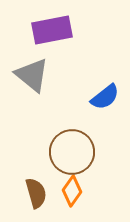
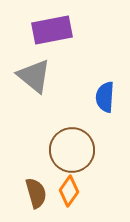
gray triangle: moved 2 px right, 1 px down
blue semicircle: rotated 132 degrees clockwise
brown circle: moved 2 px up
orange diamond: moved 3 px left
